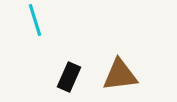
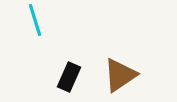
brown triangle: rotated 27 degrees counterclockwise
